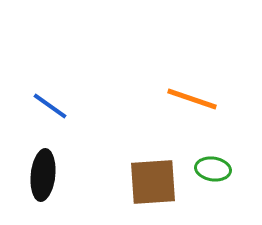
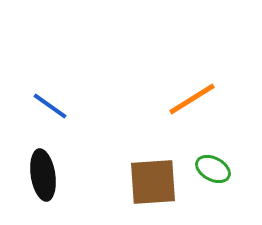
orange line: rotated 51 degrees counterclockwise
green ellipse: rotated 20 degrees clockwise
black ellipse: rotated 15 degrees counterclockwise
